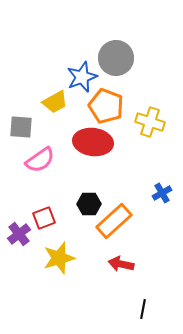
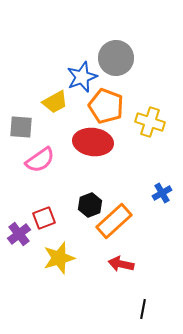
black hexagon: moved 1 px right, 1 px down; rotated 20 degrees counterclockwise
